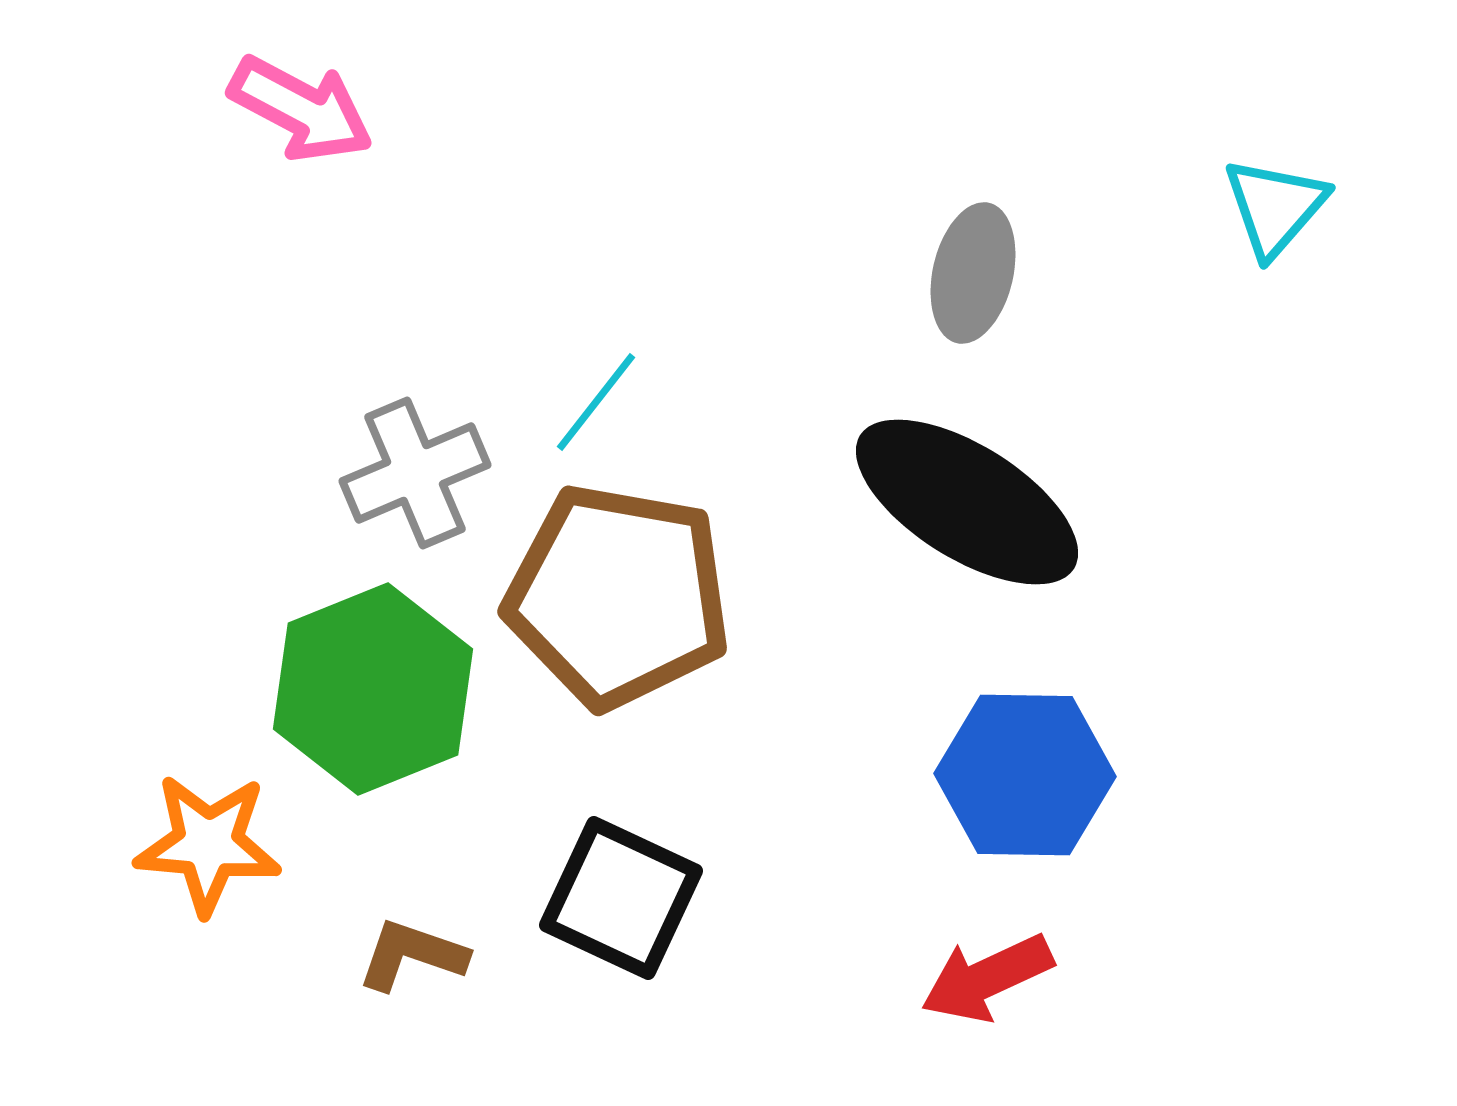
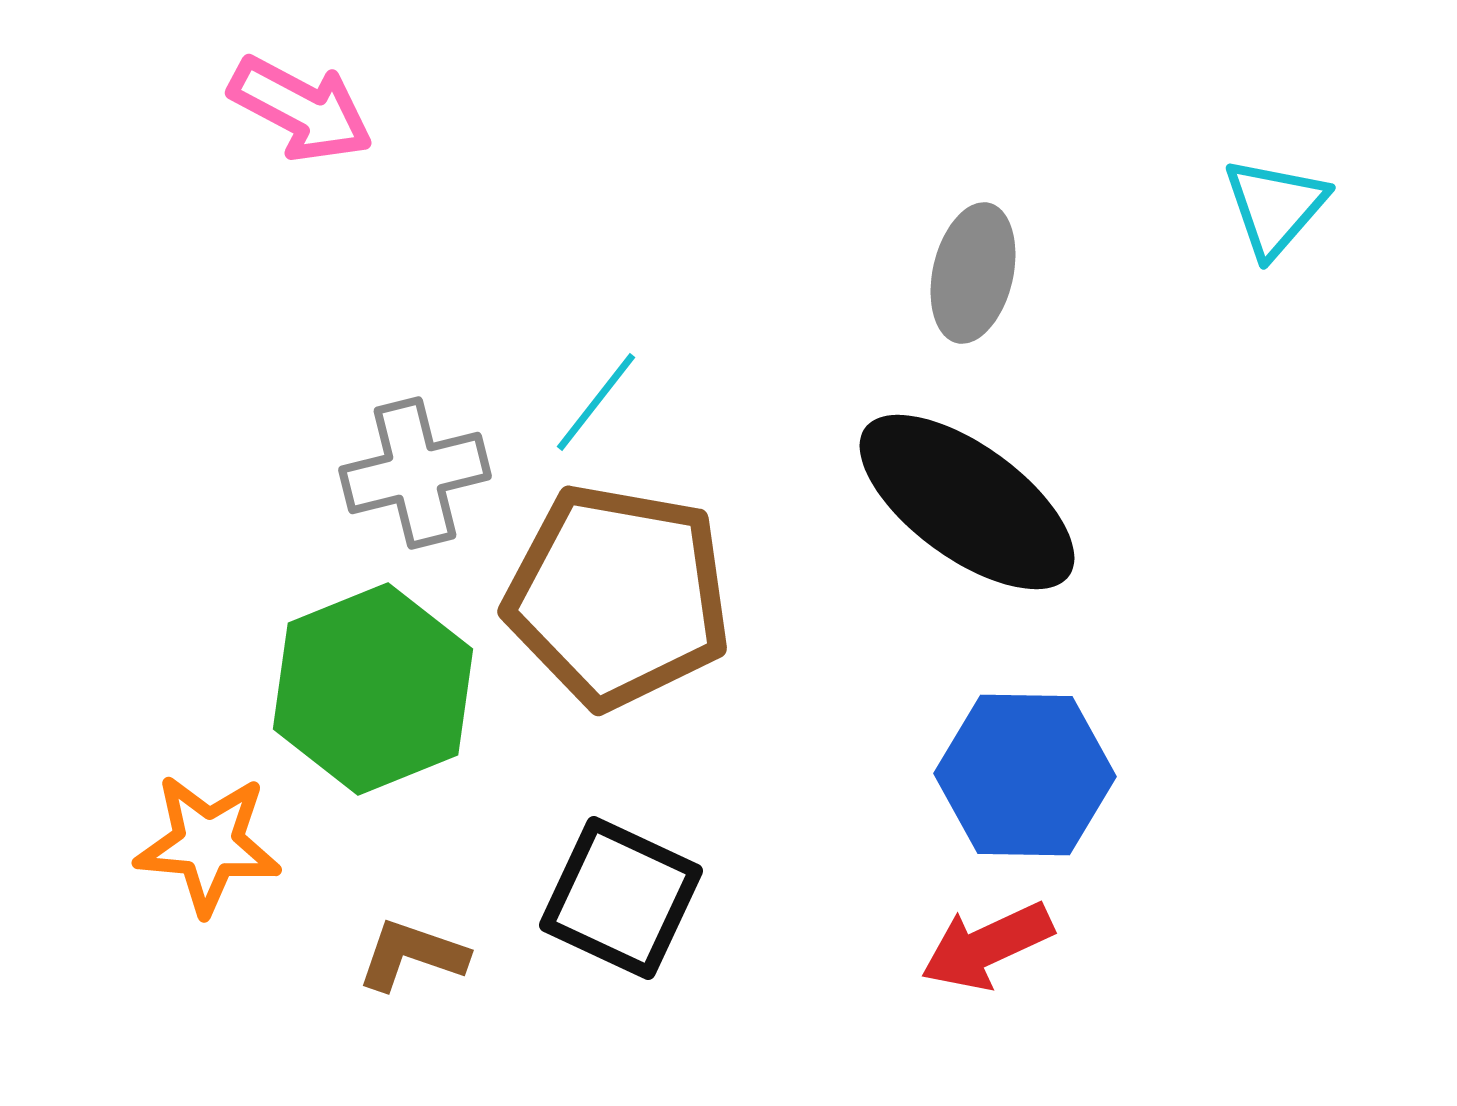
gray cross: rotated 9 degrees clockwise
black ellipse: rotated 4 degrees clockwise
red arrow: moved 32 px up
